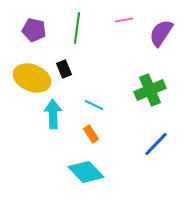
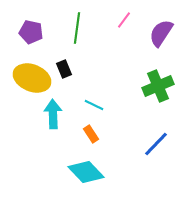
pink line: rotated 42 degrees counterclockwise
purple pentagon: moved 3 px left, 2 px down
green cross: moved 8 px right, 4 px up
